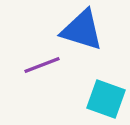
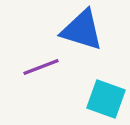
purple line: moved 1 px left, 2 px down
